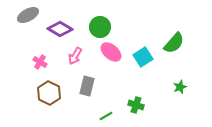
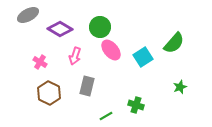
pink ellipse: moved 2 px up; rotated 10 degrees clockwise
pink arrow: rotated 12 degrees counterclockwise
